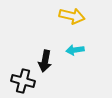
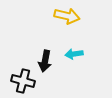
yellow arrow: moved 5 px left
cyan arrow: moved 1 px left, 4 px down
